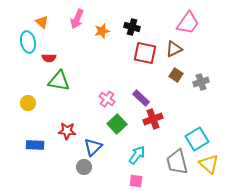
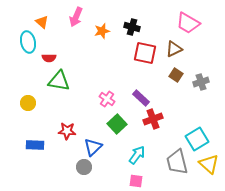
pink arrow: moved 1 px left, 2 px up
pink trapezoid: rotated 85 degrees clockwise
